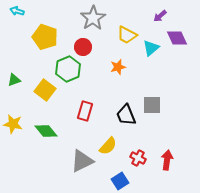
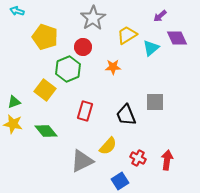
yellow trapezoid: rotated 120 degrees clockwise
orange star: moved 5 px left; rotated 14 degrees clockwise
green triangle: moved 22 px down
gray square: moved 3 px right, 3 px up
